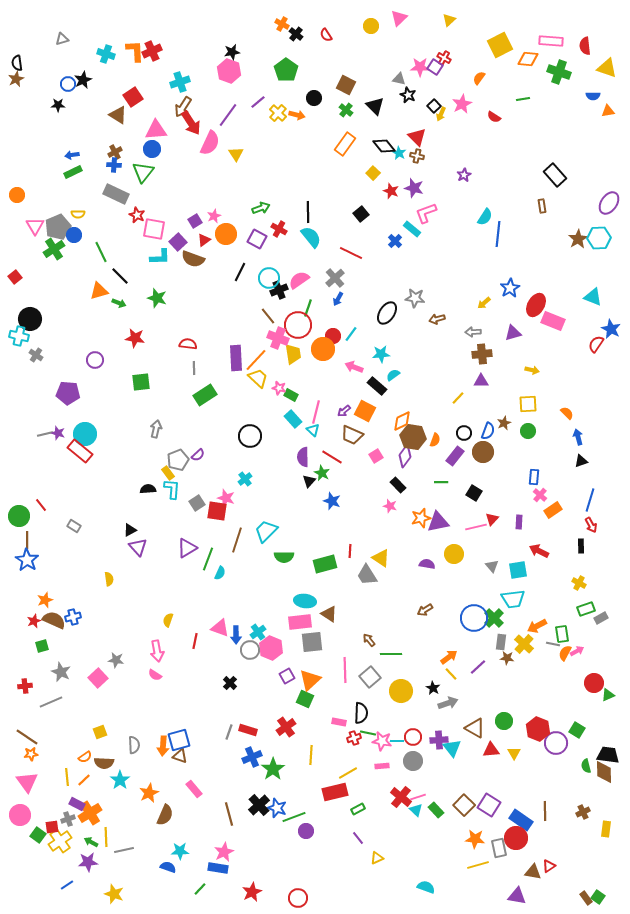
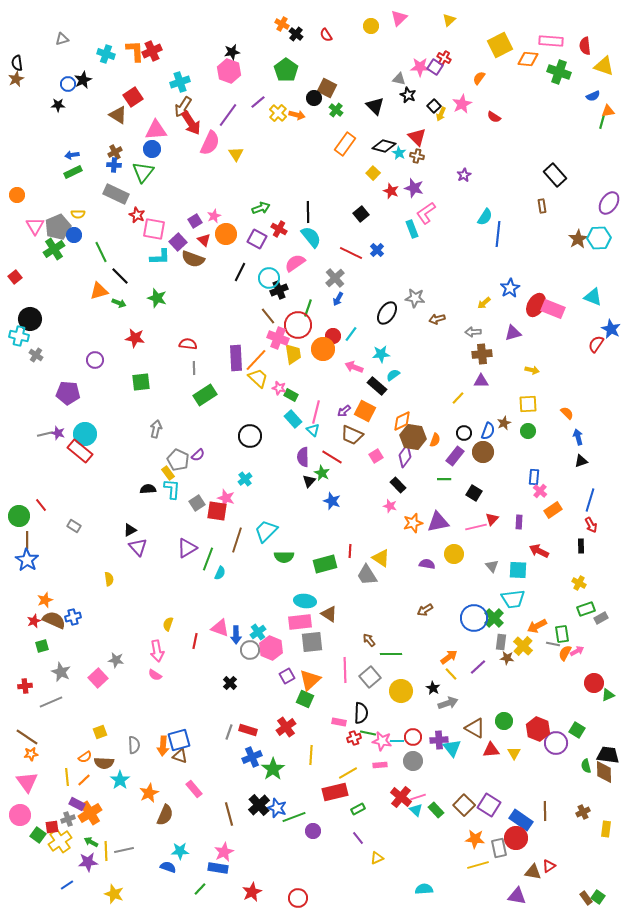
yellow triangle at (607, 68): moved 3 px left, 2 px up
brown square at (346, 85): moved 19 px left, 3 px down
blue semicircle at (593, 96): rotated 24 degrees counterclockwise
green line at (523, 99): moved 79 px right, 23 px down; rotated 64 degrees counterclockwise
green cross at (346, 110): moved 10 px left
black diamond at (384, 146): rotated 35 degrees counterclockwise
pink L-shape at (426, 213): rotated 15 degrees counterclockwise
cyan rectangle at (412, 229): rotated 30 degrees clockwise
red triangle at (204, 240): rotated 40 degrees counterclockwise
blue cross at (395, 241): moved 18 px left, 9 px down
pink semicircle at (299, 280): moved 4 px left, 17 px up
pink rectangle at (553, 321): moved 12 px up
gray pentagon at (178, 460): rotated 25 degrees counterclockwise
green line at (441, 482): moved 3 px right, 3 px up
pink cross at (540, 495): moved 4 px up
orange star at (421, 518): moved 8 px left, 5 px down
cyan square at (518, 570): rotated 12 degrees clockwise
yellow semicircle at (168, 620): moved 4 px down
yellow cross at (524, 644): moved 1 px left, 2 px down
pink rectangle at (382, 766): moved 2 px left, 1 px up
purple circle at (306, 831): moved 7 px right
yellow line at (106, 837): moved 14 px down
cyan semicircle at (426, 887): moved 2 px left, 2 px down; rotated 24 degrees counterclockwise
